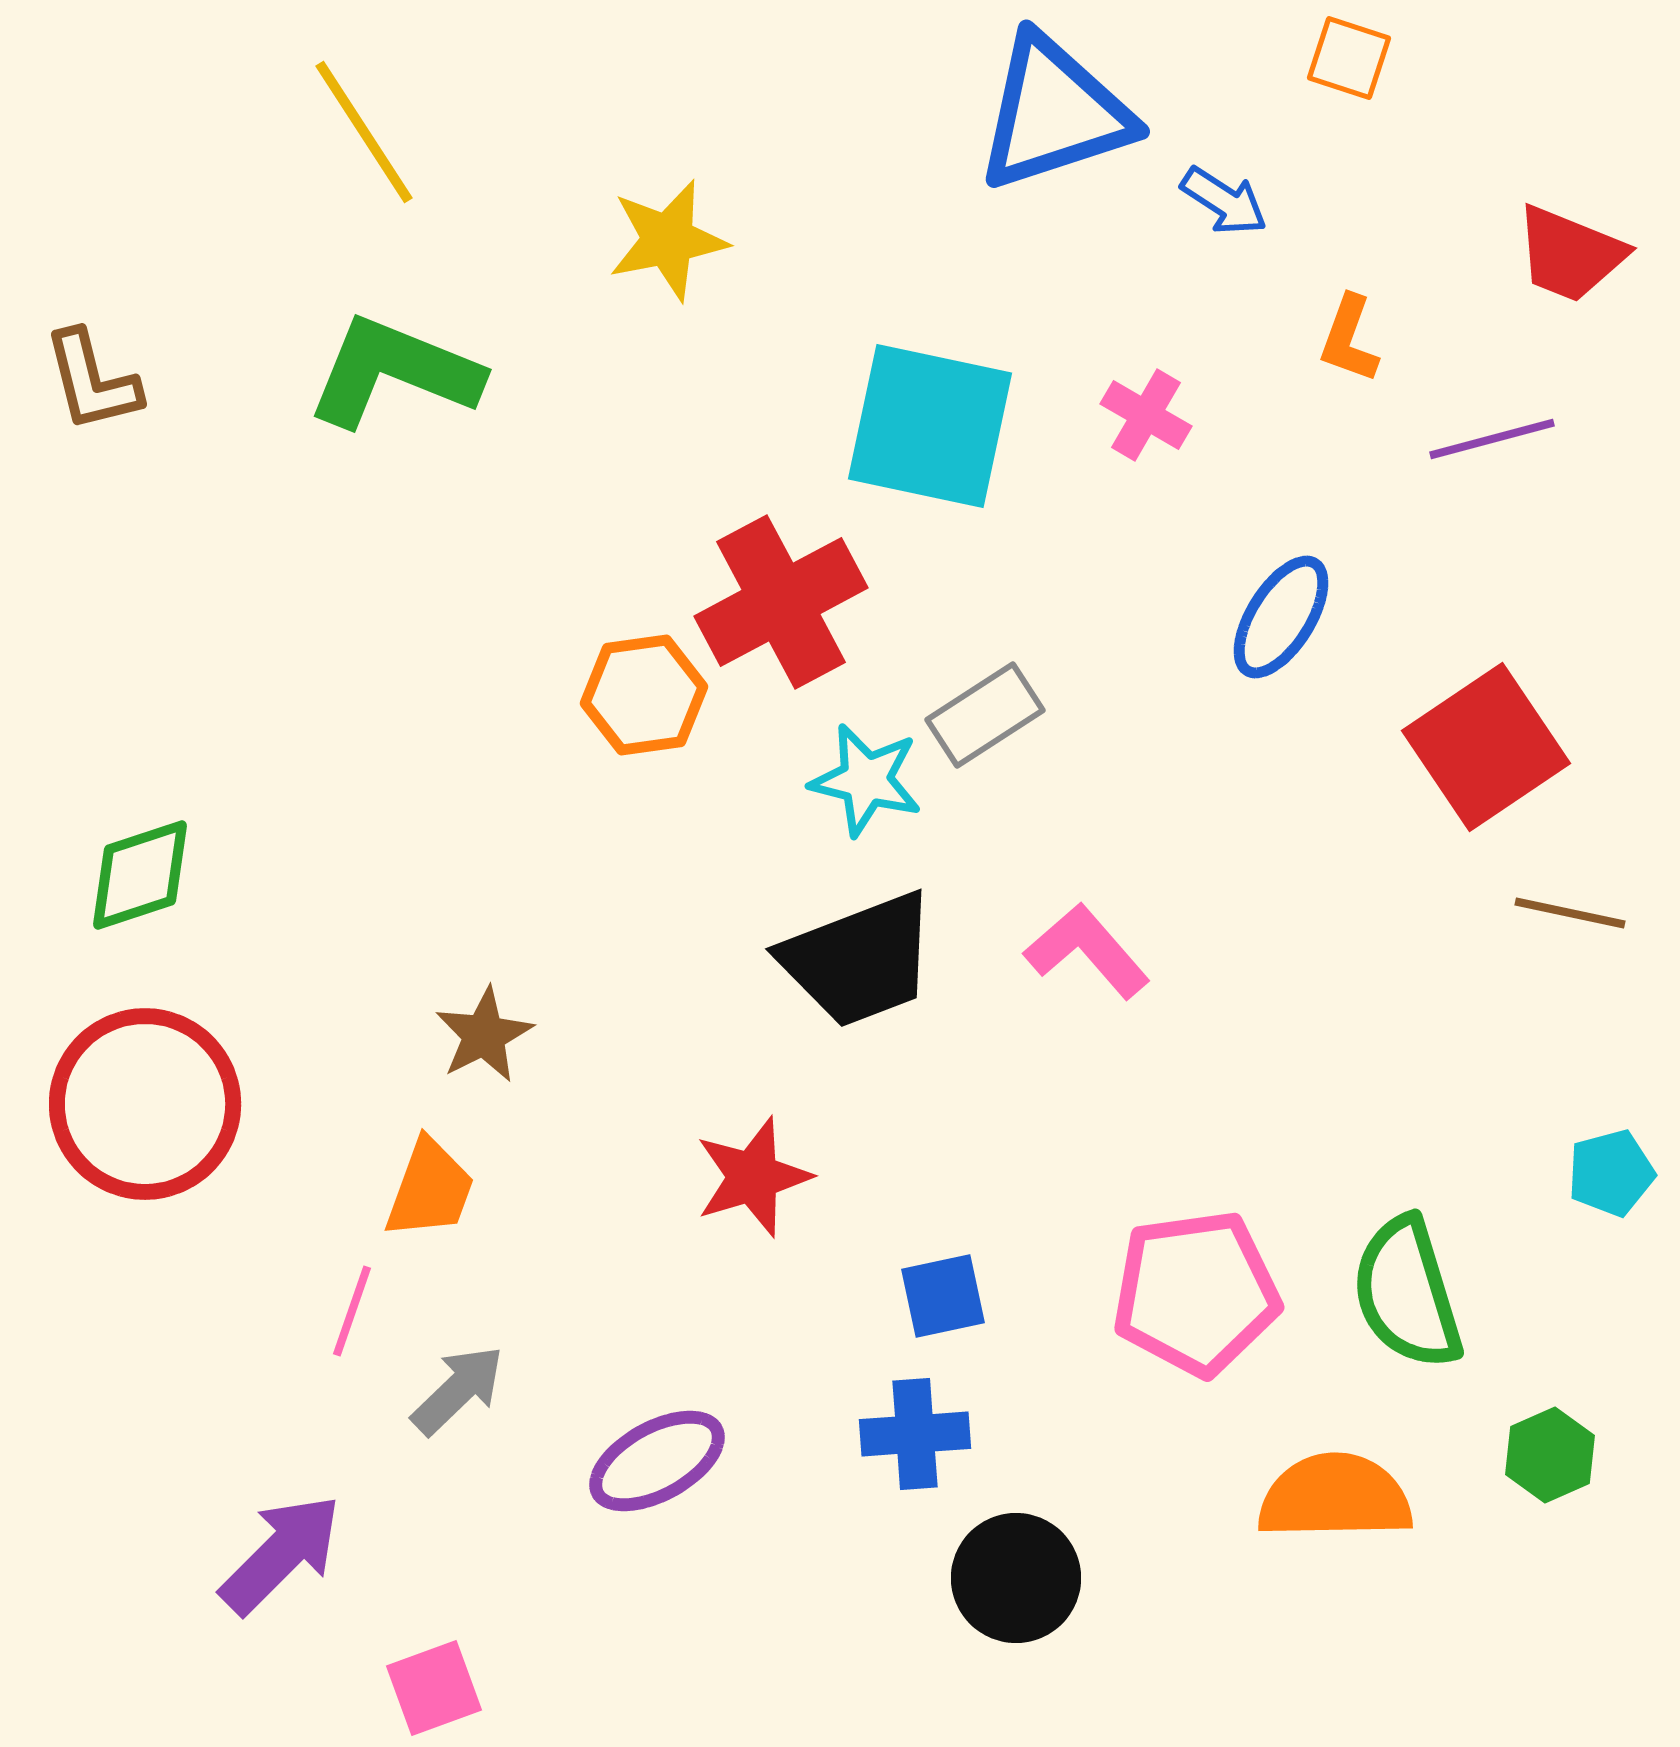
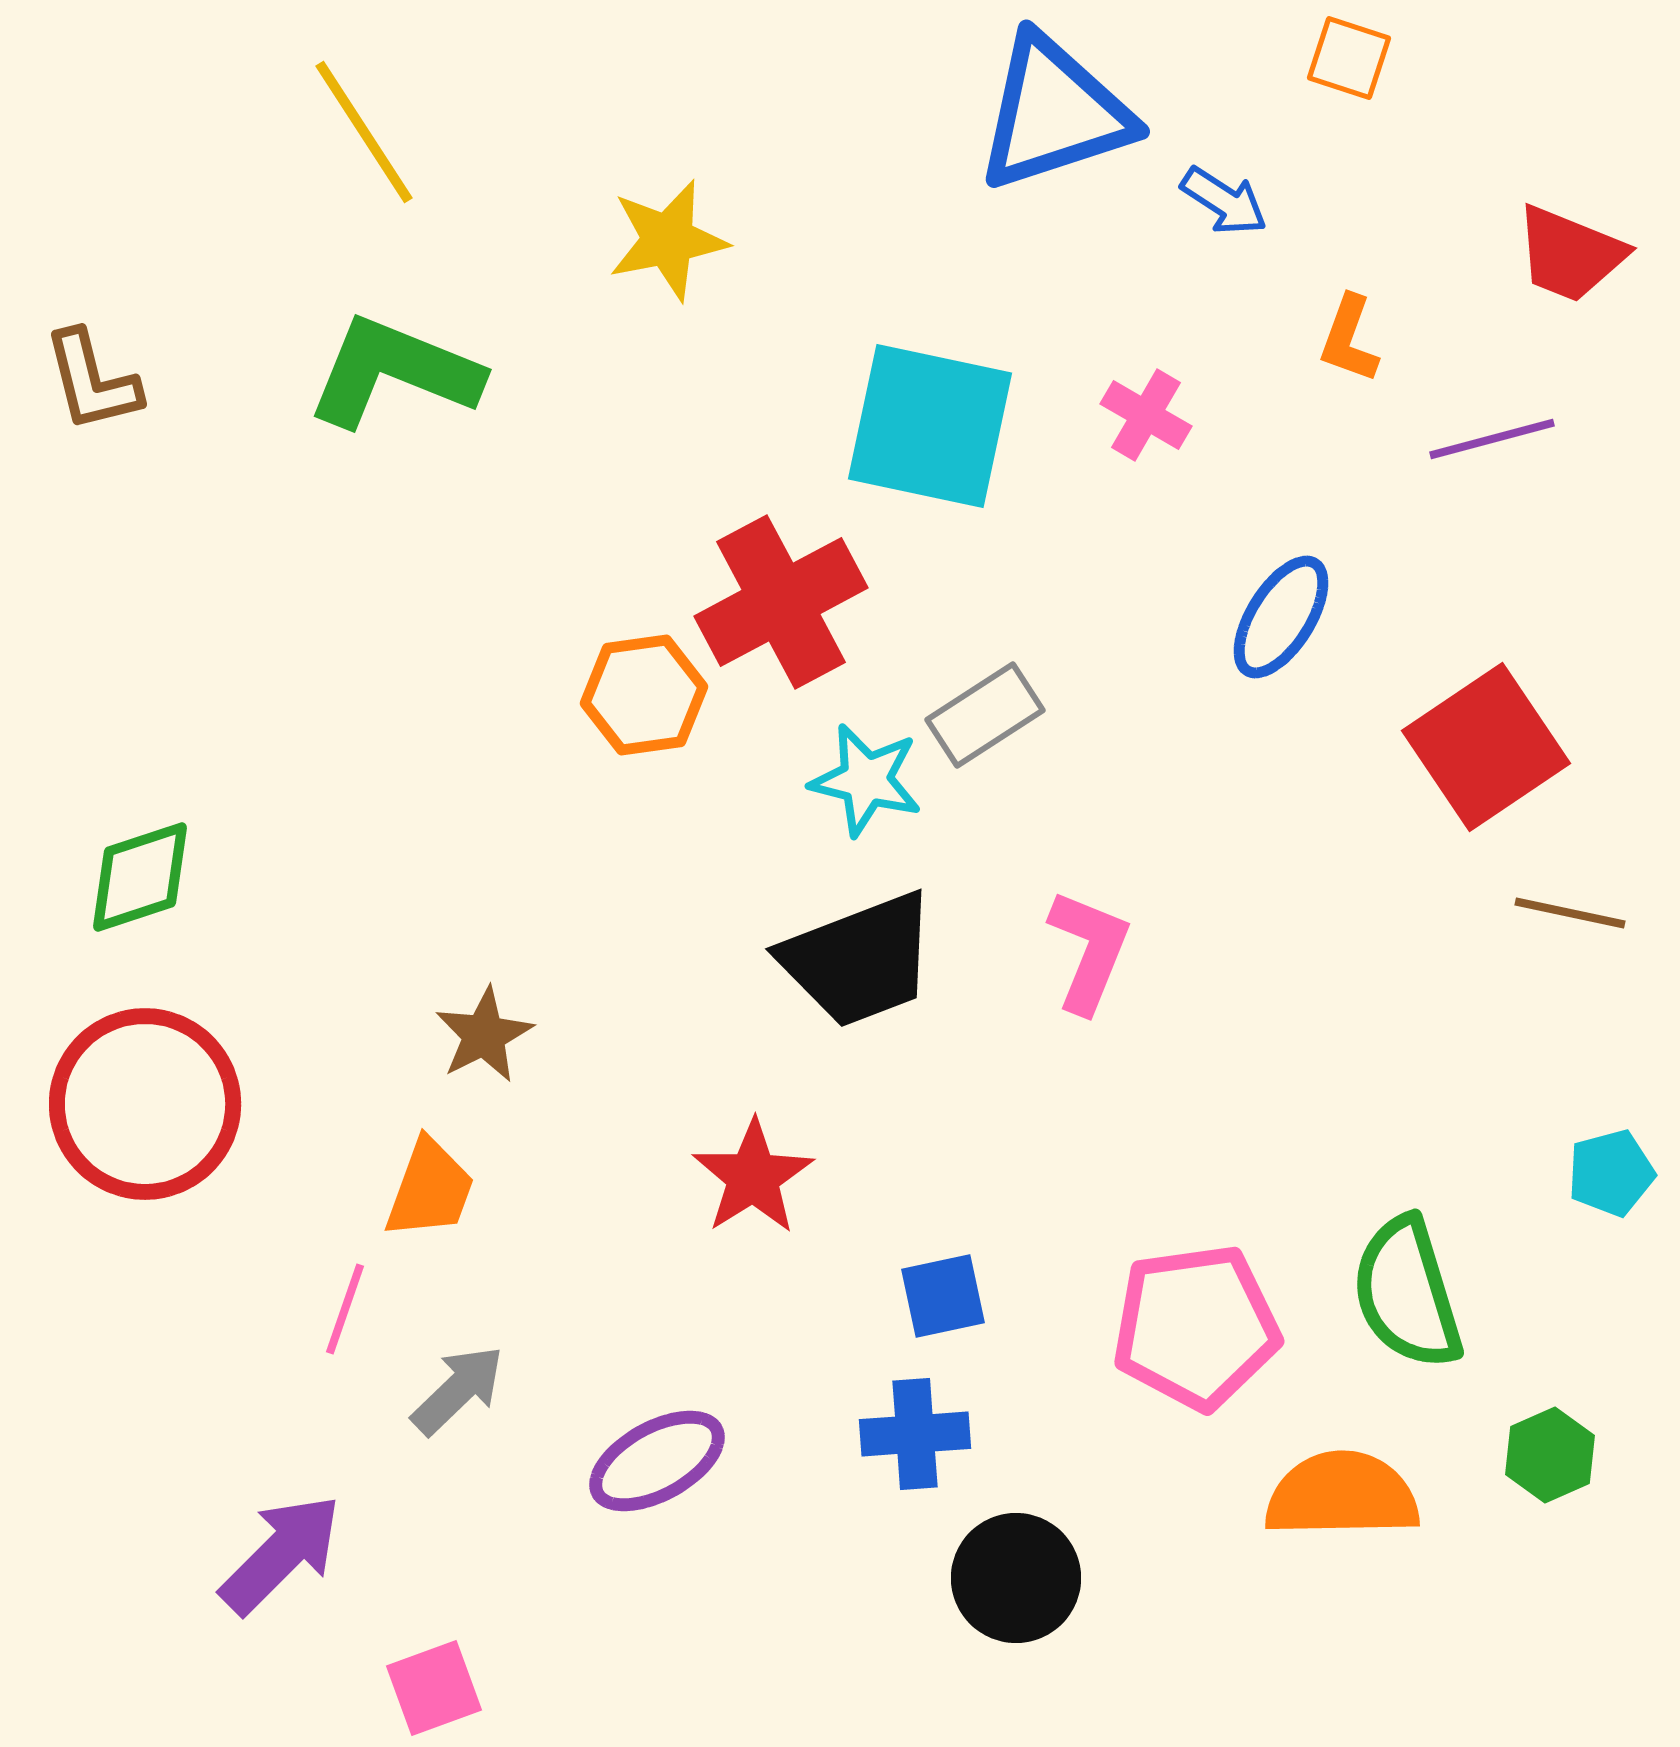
green diamond: moved 2 px down
pink L-shape: moved 2 px right; rotated 63 degrees clockwise
red star: rotated 15 degrees counterclockwise
pink pentagon: moved 34 px down
pink line: moved 7 px left, 2 px up
orange semicircle: moved 7 px right, 2 px up
